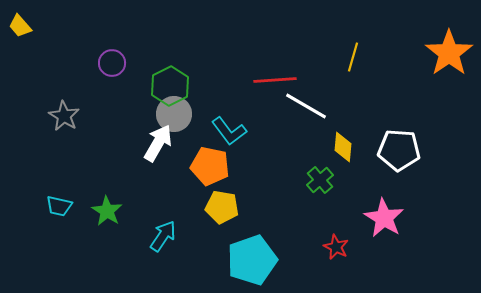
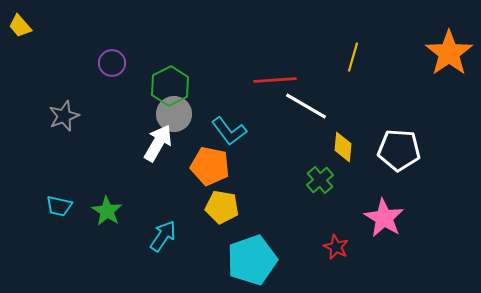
gray star: rotated 20 degrees clockwise
